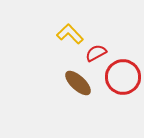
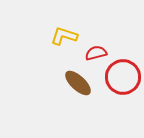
yellow L-shape: moved 6 px left, 2 px down; rotated 28 degrees counterclockwise
red semicircle: rotated 15 degrees clockwise
